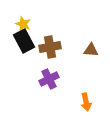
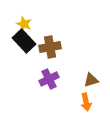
yellow star: moved 1 px right
black rectangle: rotated 15 degrees counterclockwise
brown triangle: moved 30 px down; rotated 21 degrees counterclockwise
